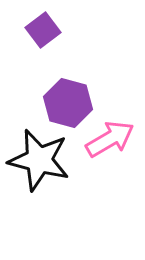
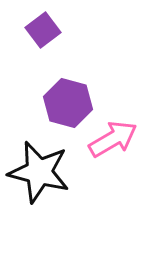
pink arrow: moved 3 px right
black star: moved 12 px down
